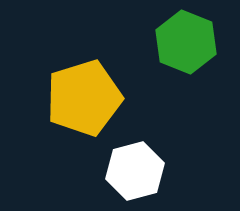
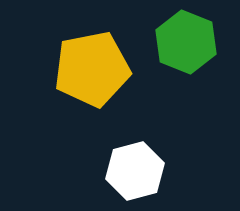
yellow pentagon: moved 8 px right, 29 px up; rotated 6 degrees clockwise
